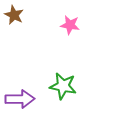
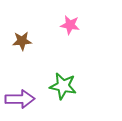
brown star: moved 8 px right, 26 px down; rotated 30 degrees counterclockwise
